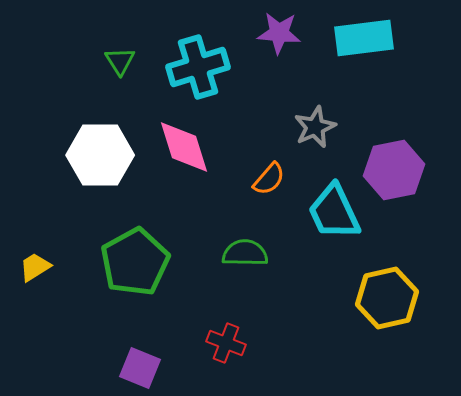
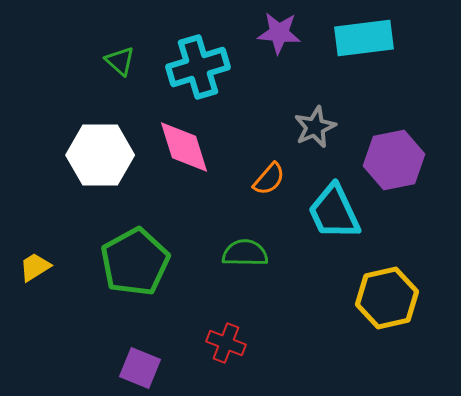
green triangle: rotated 16 degrees counterclockwise
purple hexagon: moved 10 px up
